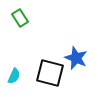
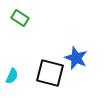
green rectangle: rotated 24 degrees counterclockwise
cyan semicircle: moved 2 px left
